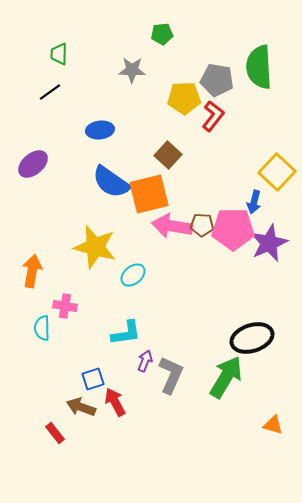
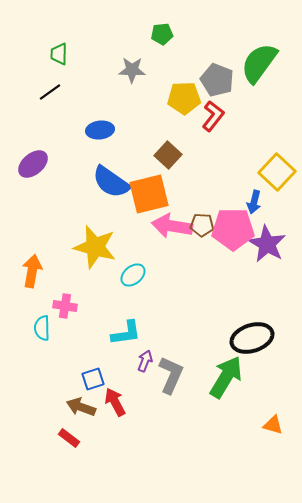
green semicircle: moved 4 px up; rotated 39 degrees clockwise
gray pentagon: rotated 12 degrees clockwise
purple star: moved 2 px left, 1 px down; rotated 18 degrees counterclockwise
red rectangle: moved 14 px right, 5 px down; rotated 15 degrees counterclockwise
